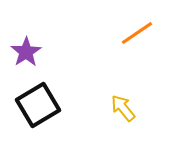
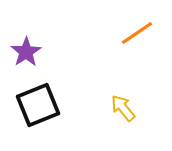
black square: rotated 9 degrees clockwise
